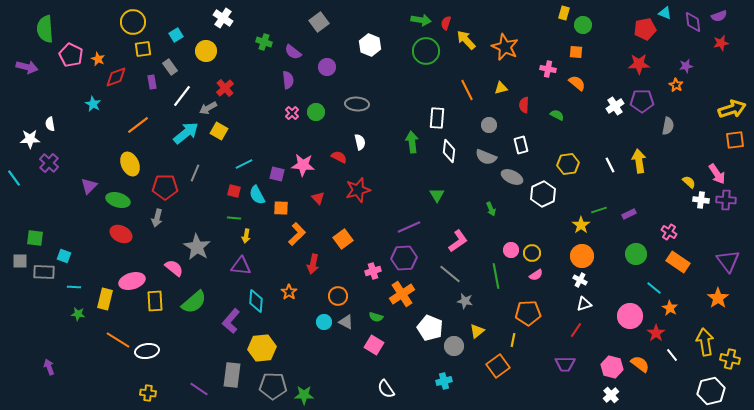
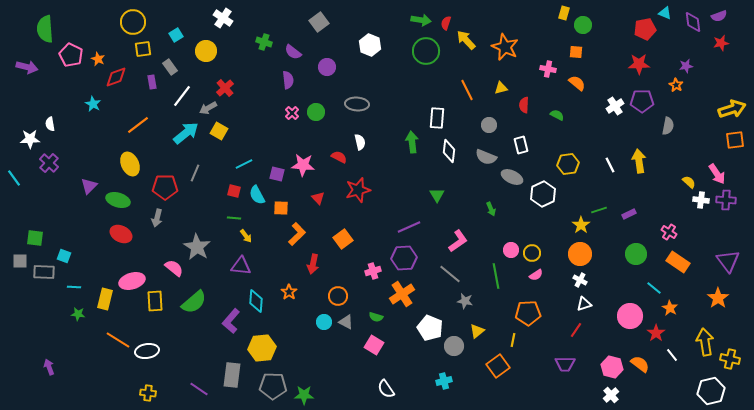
yellow arrow at (246, 236): rotated 48 degrees counterclockwise
orange circle at (582, 256): moved 2 px left, 2 px up
